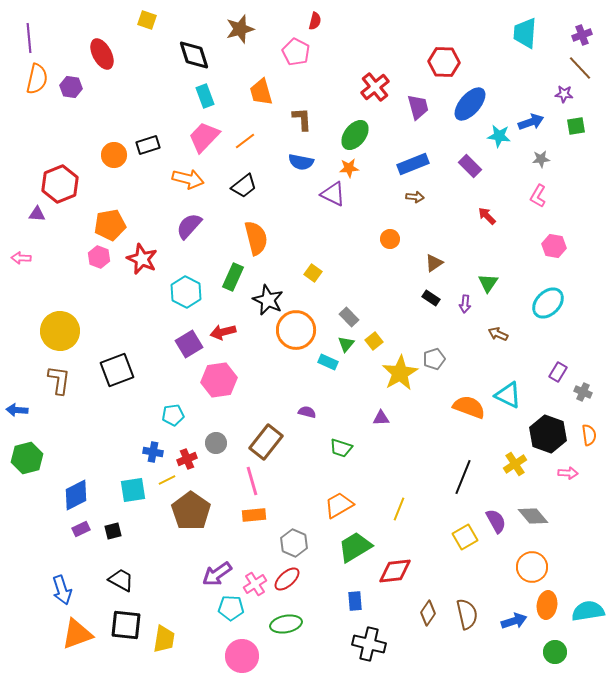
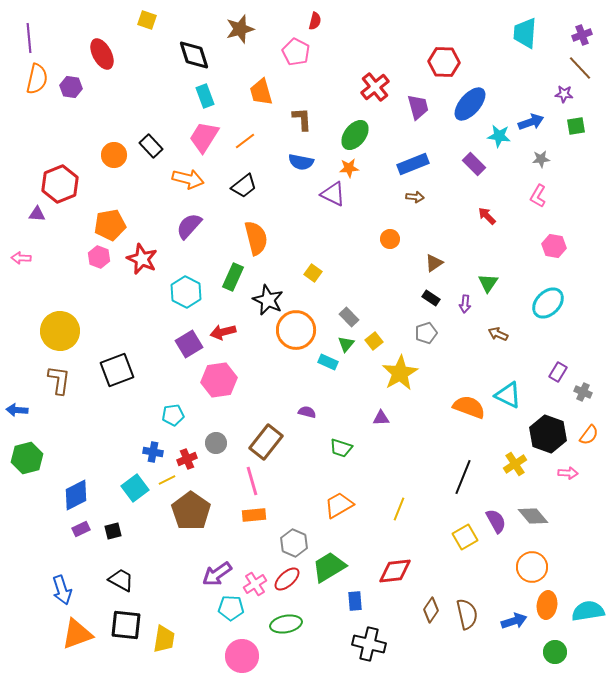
pink trapezoid at (204, 137): rotated 12 degrees counterclockwise
black rectangle at (148, 145): moved 3 px right, 1 px down; rotated 65 degrees clockwise
purple rectangle at (470, 166): moved 4 px right, 2 px up
gray pentagon at (434, 359): moved 8 px left, 26 px up
orange semicircle at (589, 435): rotated 45 degrees clockwise
cyan square at (133, 490): moved 2 px right, 2 px up; rotated 28 degrees counterclockwise
green trapezoid at (355, 547): moved 26 px left, 20 px down
brown diamond at (428, 613): moved 3 px right, 3 px up
